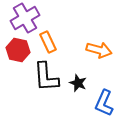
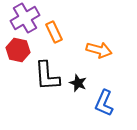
orange rectangle: moved 6 px right, 10 px up
black L-shape: moved 1 px right, 1 px up
